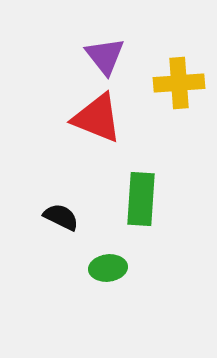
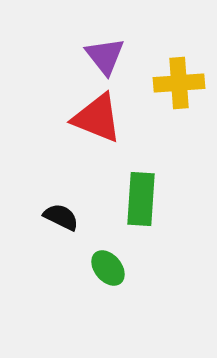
green ellipse: rotated 57 degrees clockwise
